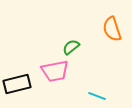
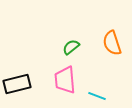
orange semicircle: moved 14 px down
pink trapezoid: moved 10 px right, 9 px down; rotated 96 degrees clockwise
